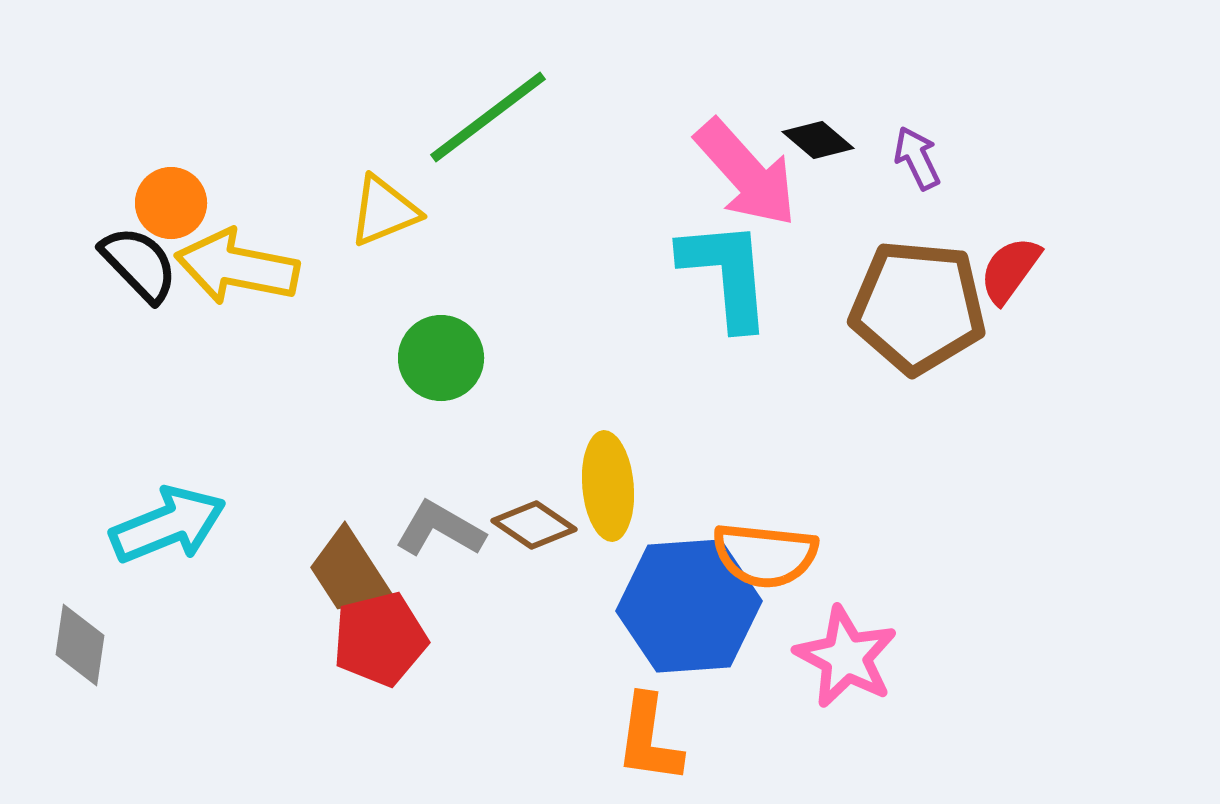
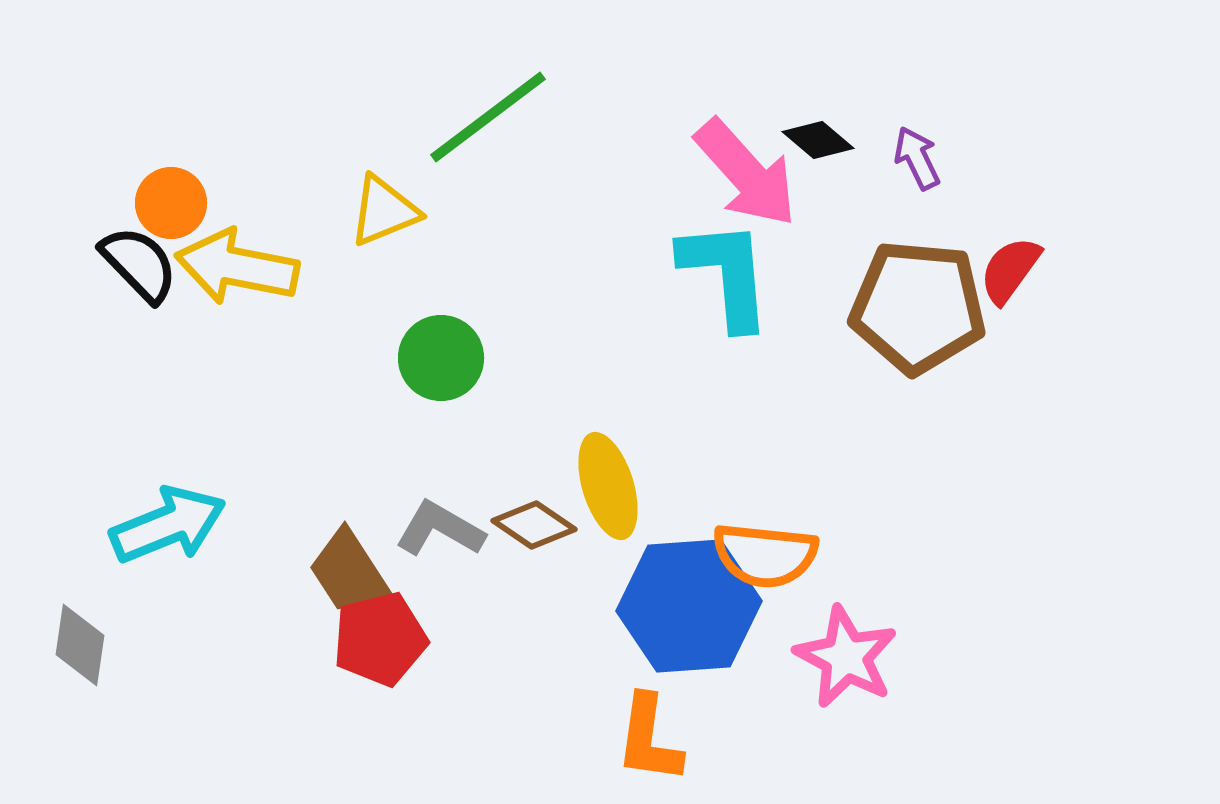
yellow ellipse: rotated 12 degrees counterclockwise
